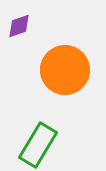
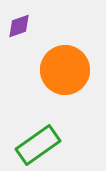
green rectangle: rotated 24 degrees clockwise
